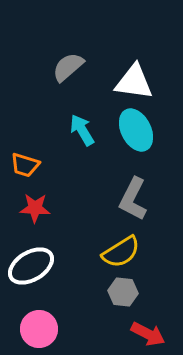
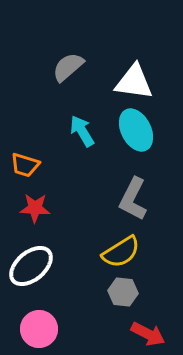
cyan arrow: moved 1 px down
white ellipse: rotated 9 degrees counterclockwise
